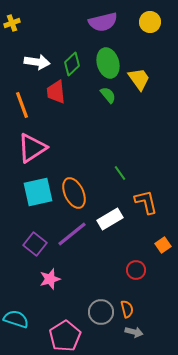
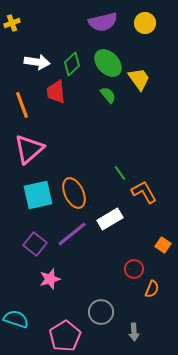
yellow circle: moved 5 px left, 1 px down
green ellipse: rotated 28 degrees counterclockwise
pink triangle: moved 3 px left, 1 px down; rotated 8 degrees counterclockwise
cyan square: moved 3 px down
orange L-shape: moved 2 px left, 10 px up; rotated 16 degrees counterclockwise
orange square: rotated 21 degrees counterclockwise
red circle: moved 2 px left, 1 px up
orange semicircle: moved 25 px right, 20 px up; rotated 36 degrees clockwise
gray arrow: rotated 72 degrees clockwise
